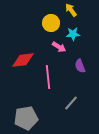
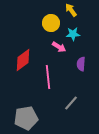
red diamond: rotated 30 degrees counterclockwise
purple semicircle: moved 1 px right, 2 px up; rotated 24 degrees clockwise
